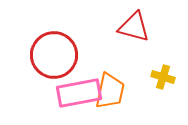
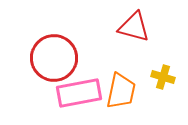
red circle: moved 3 px down
orange trapezoid: moved 11 px right
